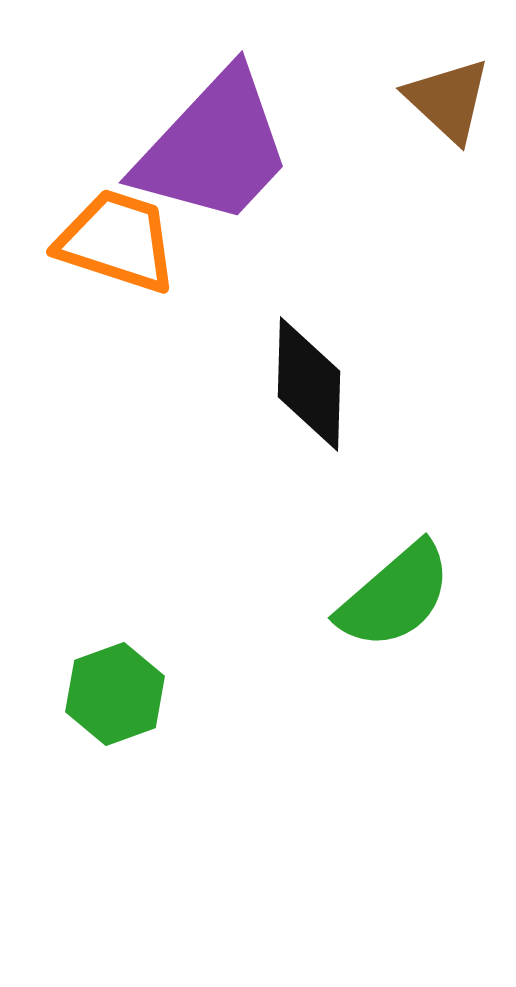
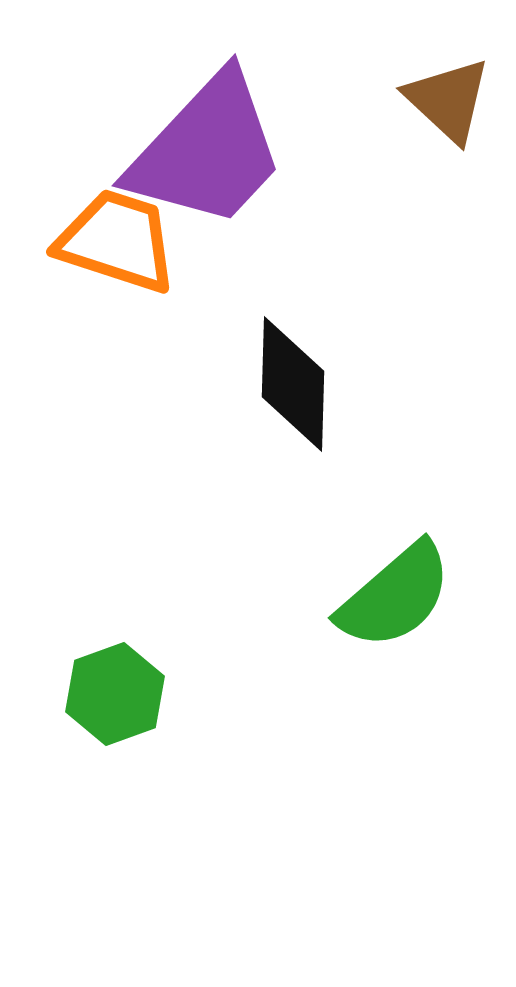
purple trapezoid: moved 7 px left, 3 px down
black diamond: moved 16 px left
